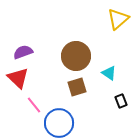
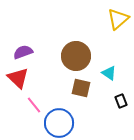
brown square: moved 4 px right, 1 px down; rotated 30 degrees clockwise
